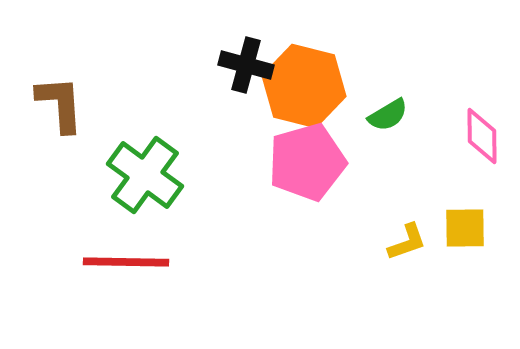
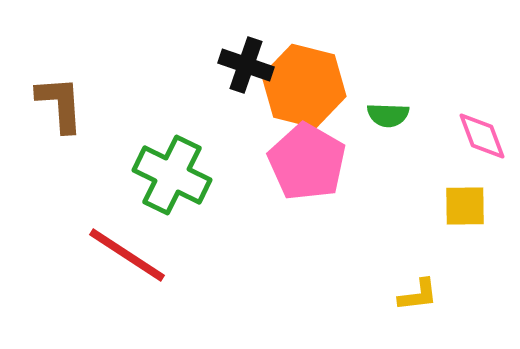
black cross: rotated 4 degrees clockwise
green semicircle: rotated 33 degrees clockwise
pink diamond: rotated 20 degrees counterclockwise
pink pentagon: rotated 26 degrees counterclockwise
green cross: moved 27 px right; rotated 10 degrees counterclockwise
yellow square: moved 22 px up
yellow L-shape: moved 11 px right, 53 px down; rotated 12 degrees clockwise
red line: moved 1 px right, 7 px up; rotated 32 degrees clockwise
